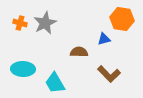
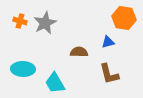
orange hexagon: moved 2 px right, 1 px up
orange cross: moved 2 px up
blue triangle: moved 4 px right, 3 px down
brown L-shape: rotated 30 degrees clockwise
